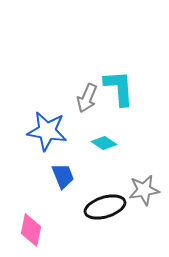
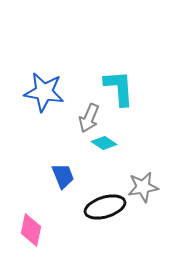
gray arrow: moved 2 px right, 20 px down
blue star: moved 3 px left, 39 px up
gray star: moved 1 px left, 3 px up
